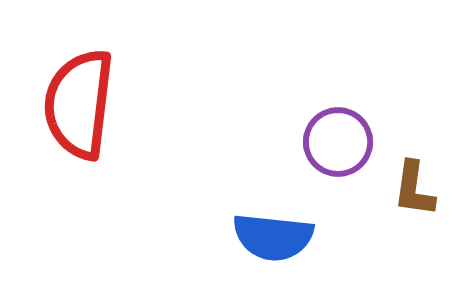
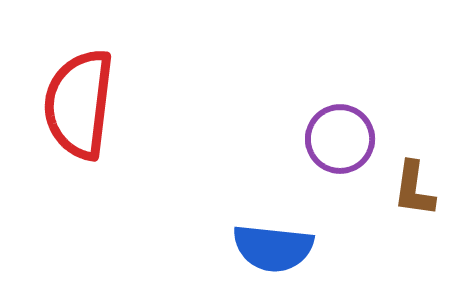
purple circle: moved 2 px right, 3 px up
blue semicircle: moved 11 px down
